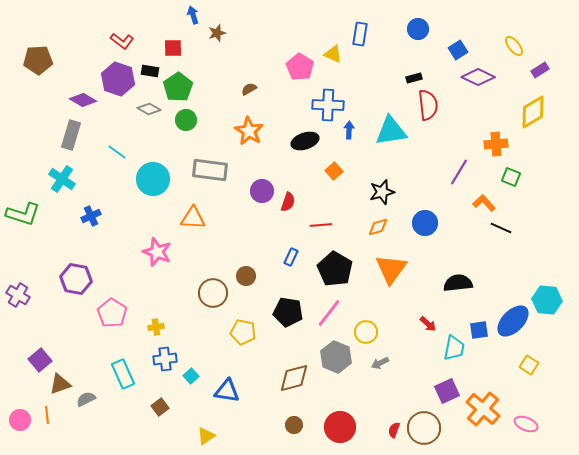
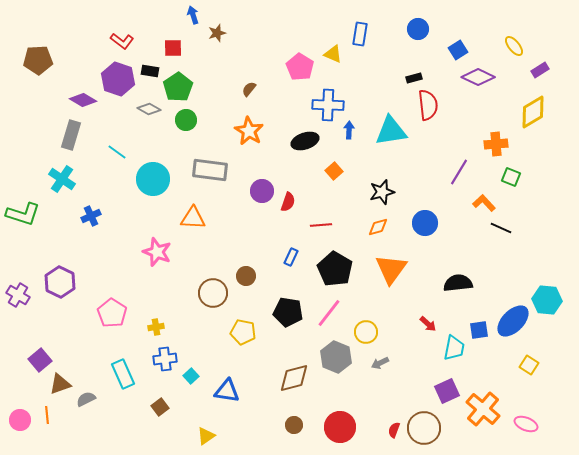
brown semicircle at (249, 89): rotated 21 degrees counterclockwise
purple hexagon at (76, 279): moved 16 px left, 3 px down; rotated 16 degrees clockwise
